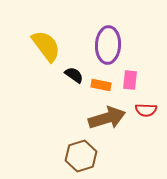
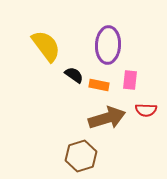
orange rectangle: moved 2 px left
